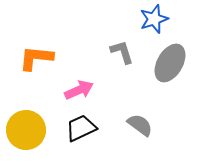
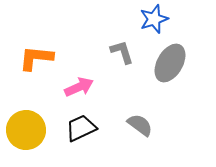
pink arrow: moved 3 px up
